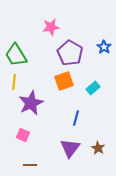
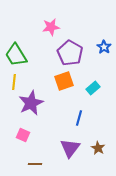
blue line: moved 3 px right
brown line: moved 5 px right, 1 px up
